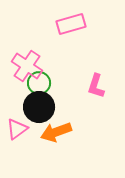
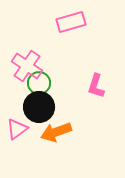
pink rectangle: moved 2 px up
